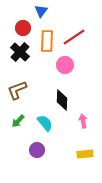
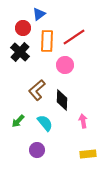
blue triangle: moved 2 px left, 3 px down; rotated 16 degrees clockwise
brown L-shape: moved 20 px right; rotated 20 degrees counterclockwise
yellow rectangle: moved 3 px right
